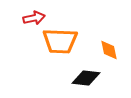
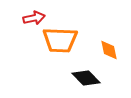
orange trapezoid: moved 1 px up
black diamond: rotated 40 degrees clockwise
